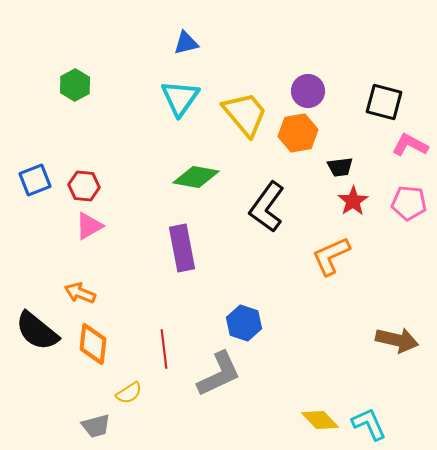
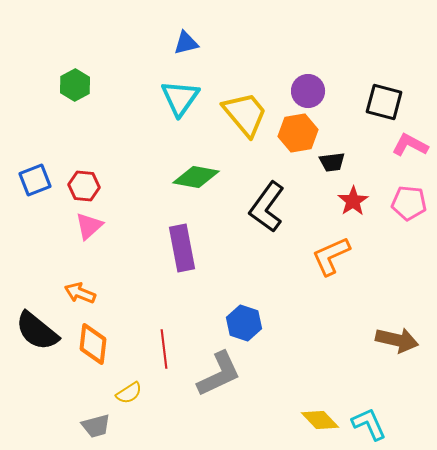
black trapezoid: moved 8 px left, 5 px up
pink triangle: rotated 12 degrees counterclockwise
